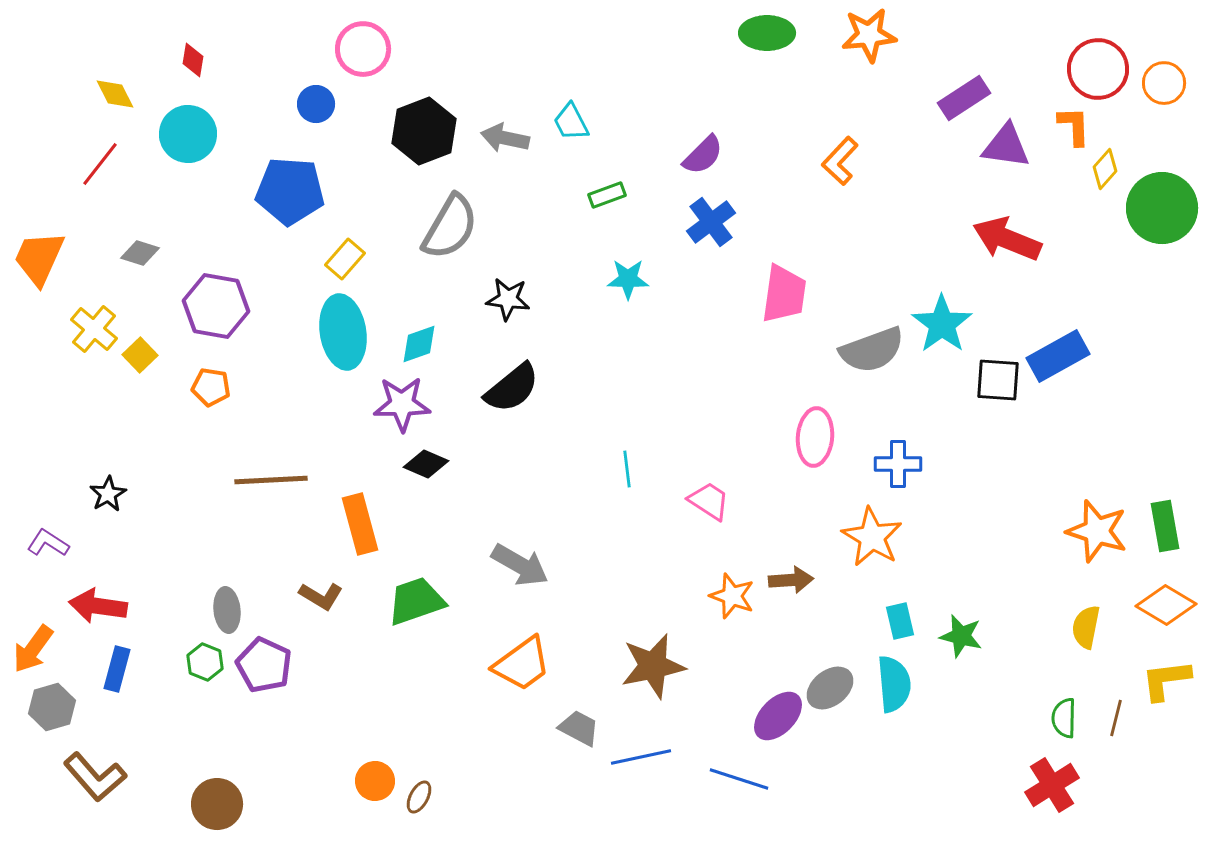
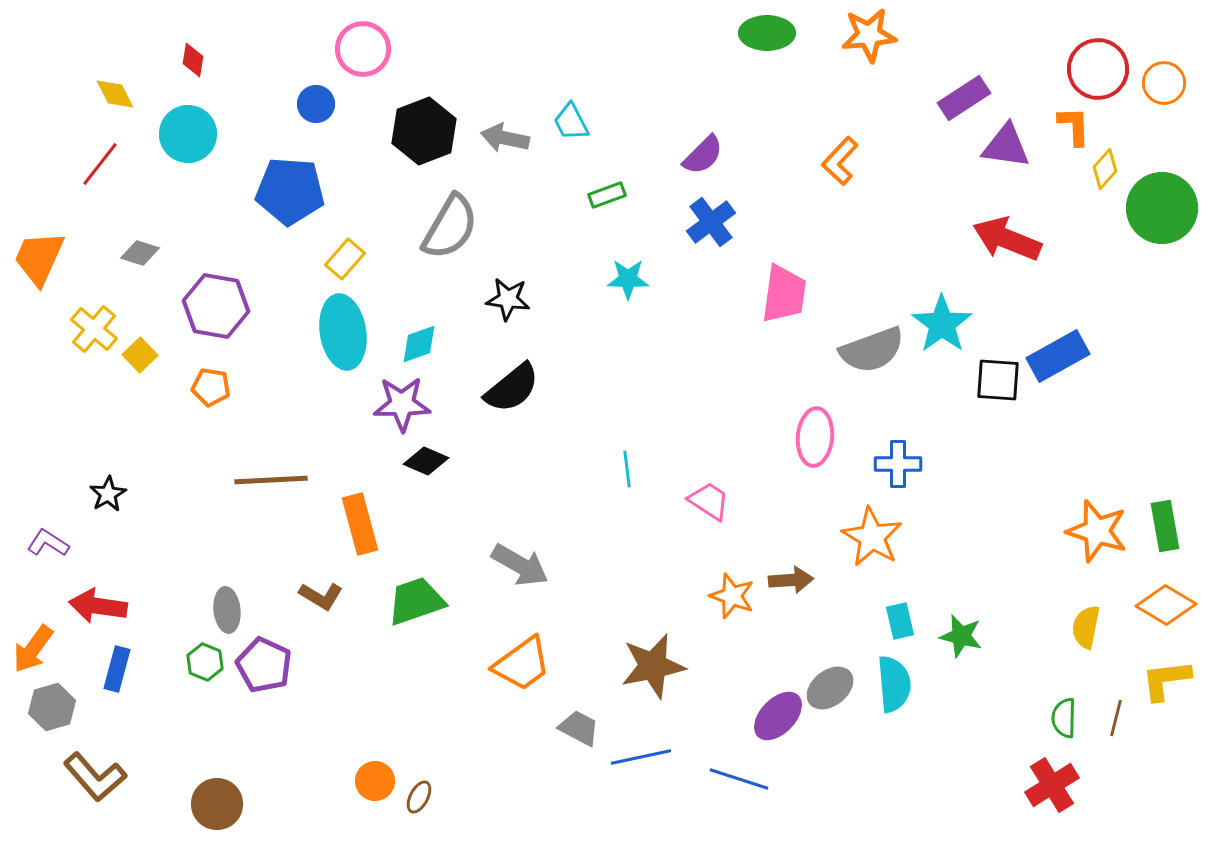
black diamond at (426, 464): moved 3 px up
